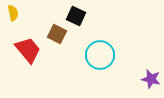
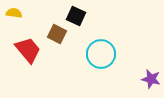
yellow semicircle: moved 1 px right; rotated 70 degrees counterclockwise
cyan circle: moved 1 px right, 1 px up
